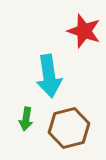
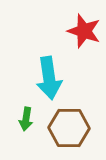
cyan arrow: moved 2 px down
brown hexagon: rotated 15 degrees clockwise
